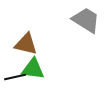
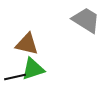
brown triangle: moved 1 px right
green triangle: rotated 25 degrees counterclockwise
